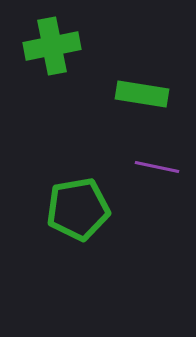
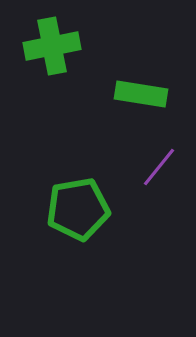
green rectangle: moved 1 px left
purple line: moved 2 px right; rotated 63 degrees counterclockwise
